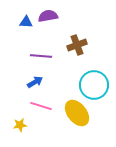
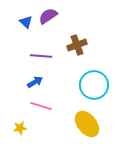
purple semicircle: rotated 24 degrees counterclockwise
blue triangle: rotated 40 degrees clockwise
yellow ellipse: moved 10 px right, 11 px down
yellow star: moved 3 px down
